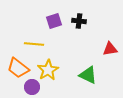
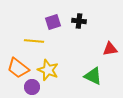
purple square: moved 1 px left, 1 px down
yellow line: moved 3 px up
yellow star: rotated 20 degrees counterclockwise
green triangle: moved 5 px right, 1 px down
